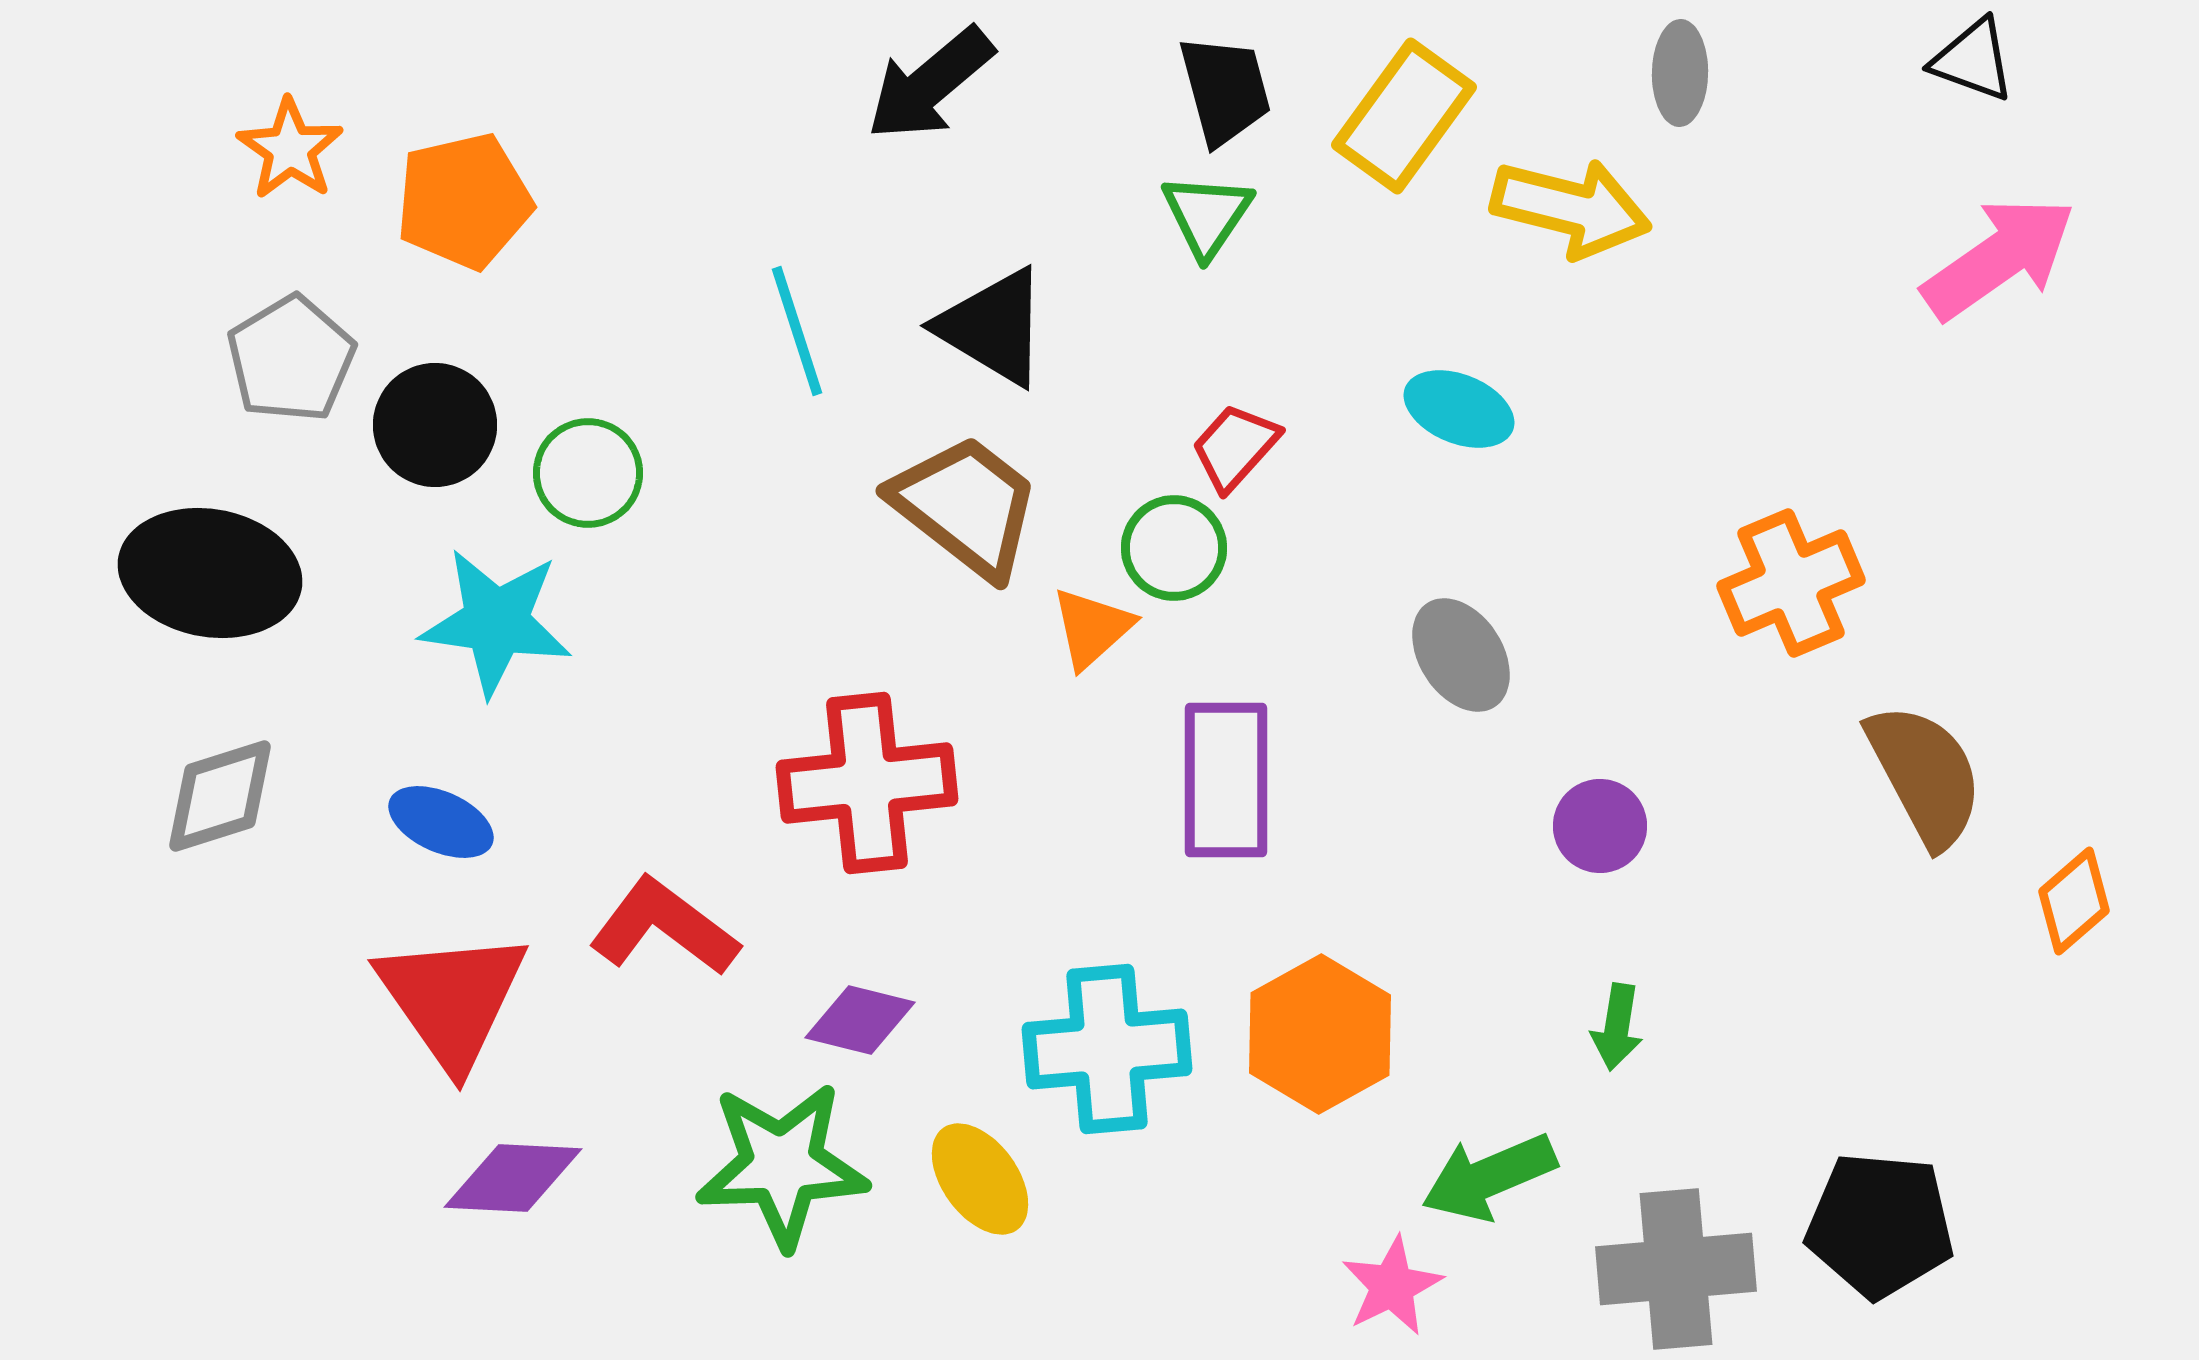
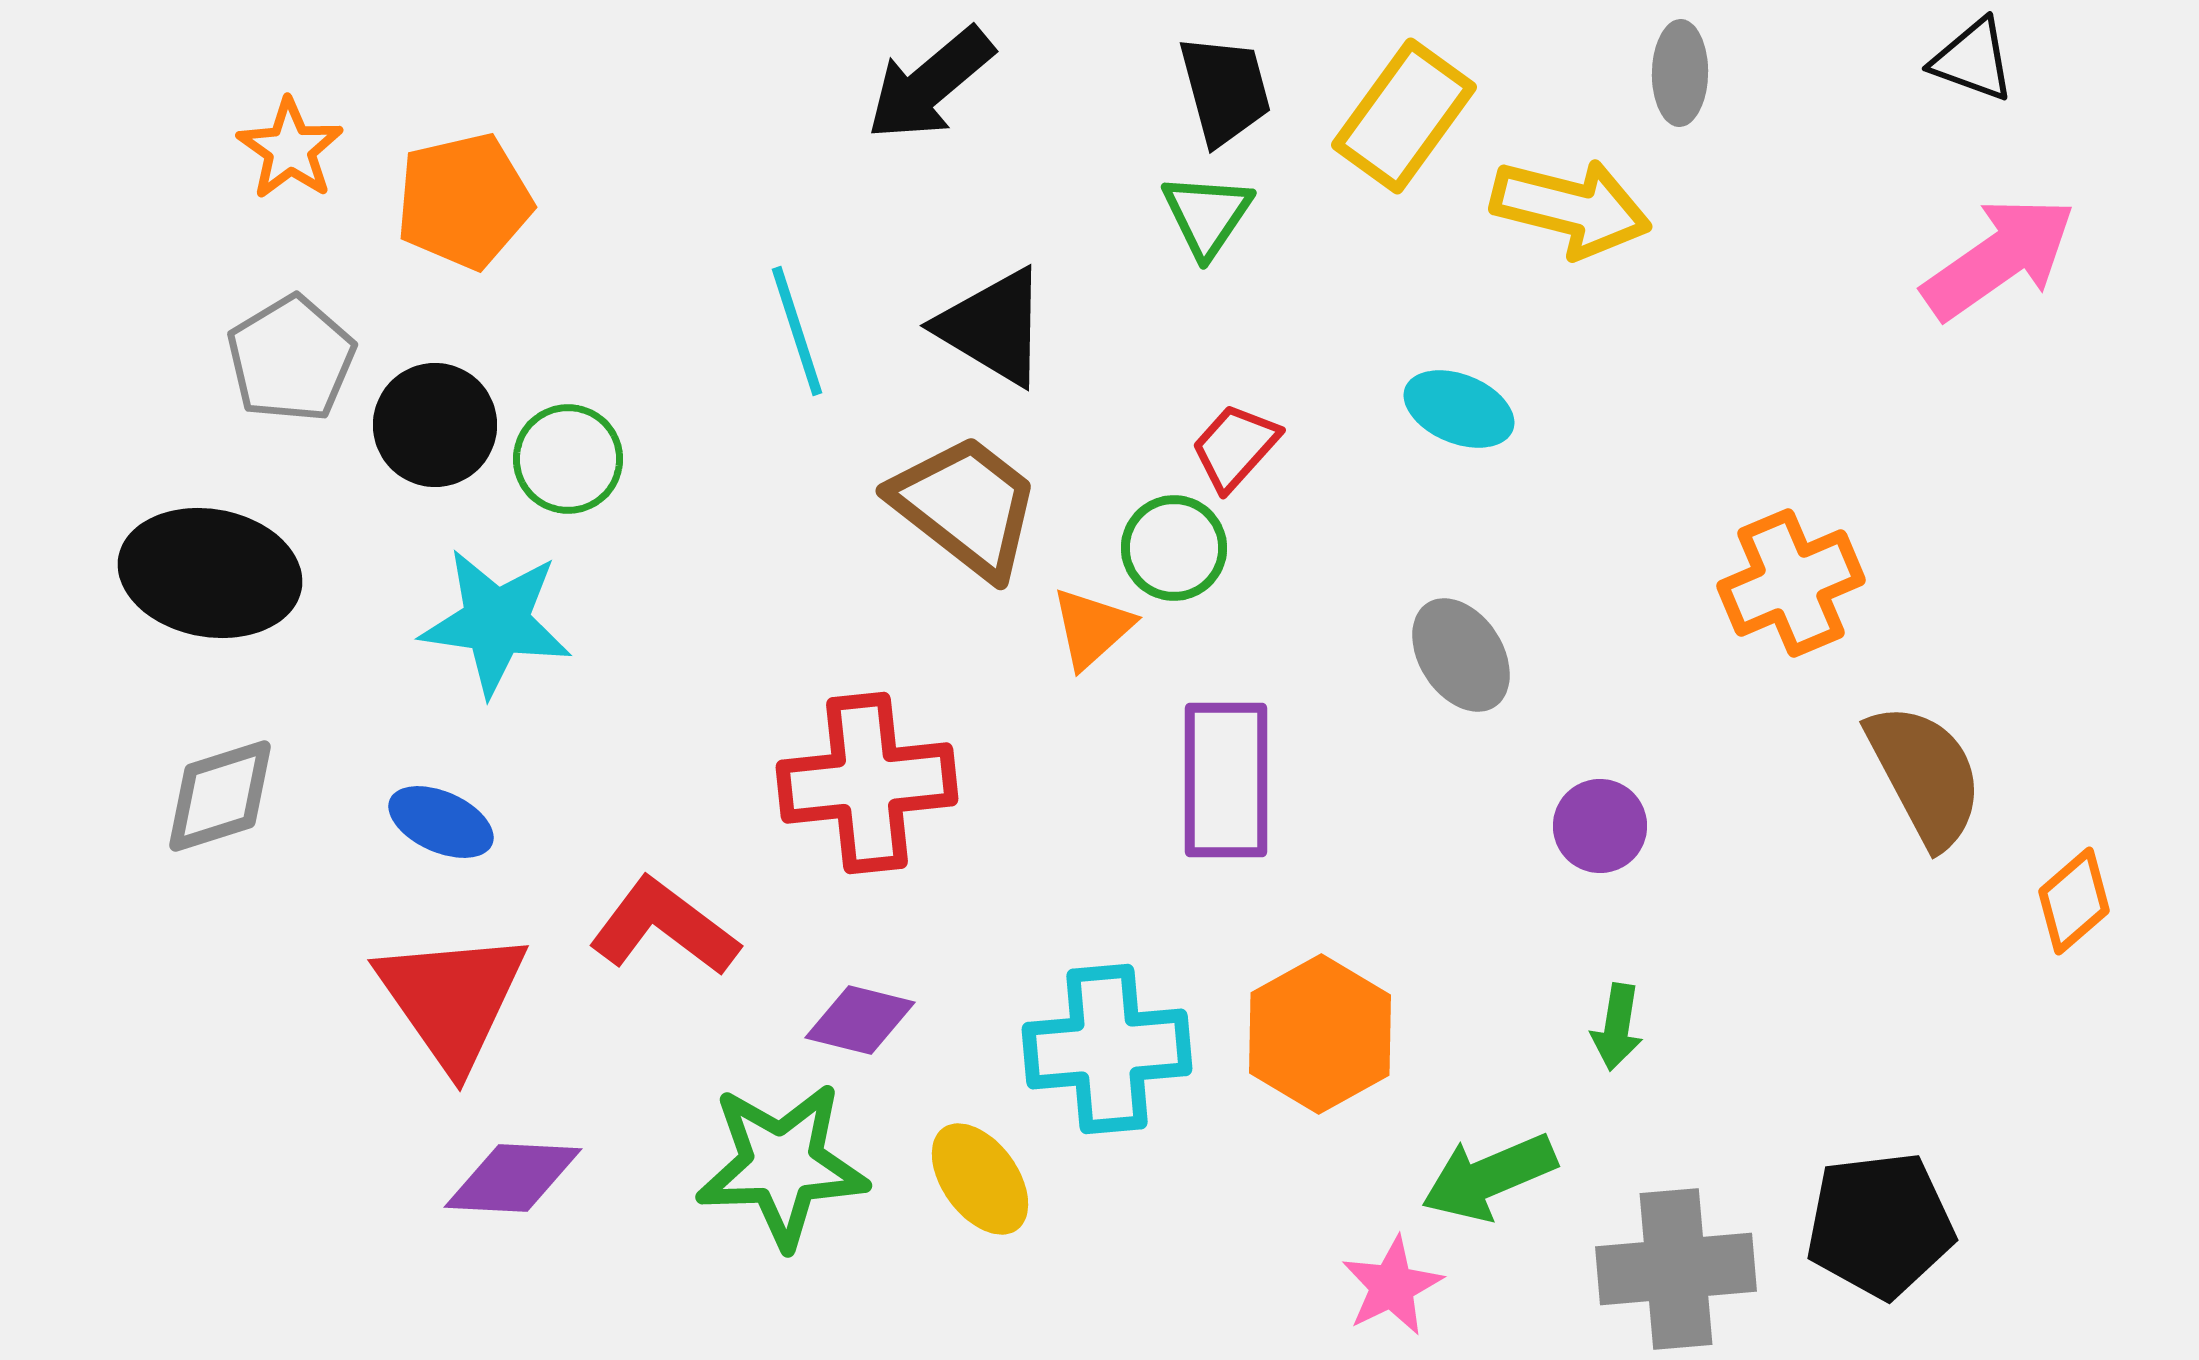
green circle at (588, 473): moved 20 px left, 14 px up
black pentagon at (1880, 1225): rotated 12 degrees counterclockwise
